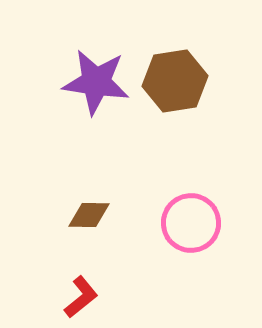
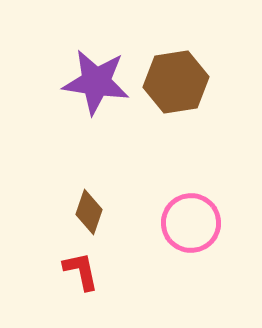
brown hexagon: moved 1 px right, 1 px down
brown diamond: moved 3 px up; rotated 72 degrees counterclockwise
red L-shape: moved 26 px up; rotated 63 degrees counterclockwise
